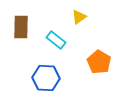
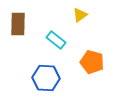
yellow triangle: moved 1 px right, 2 px up
brown rectangle: moved 3 px left, 3 px up
orange pentagon: moved 7 px left; rotated 15 degrees counterclockwise
